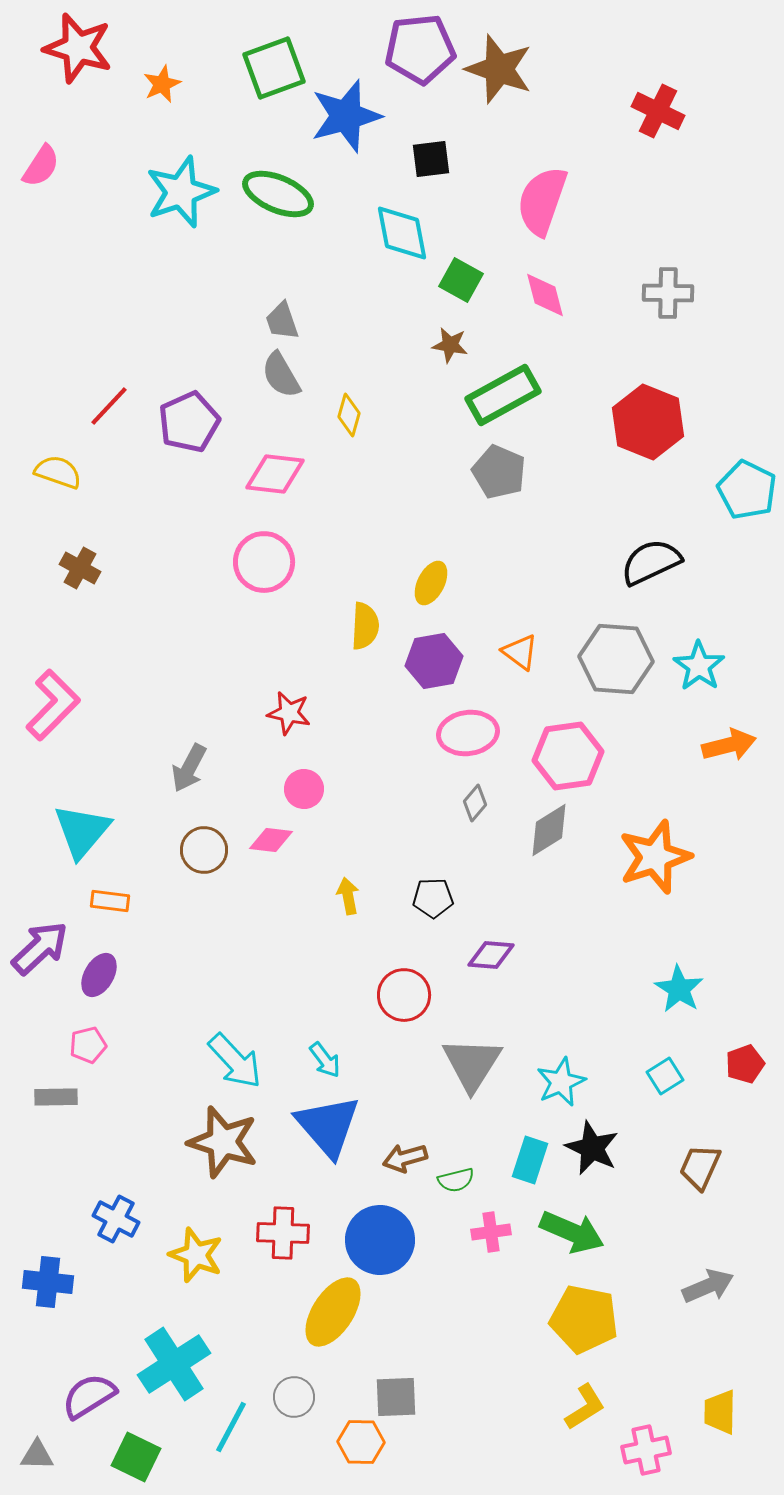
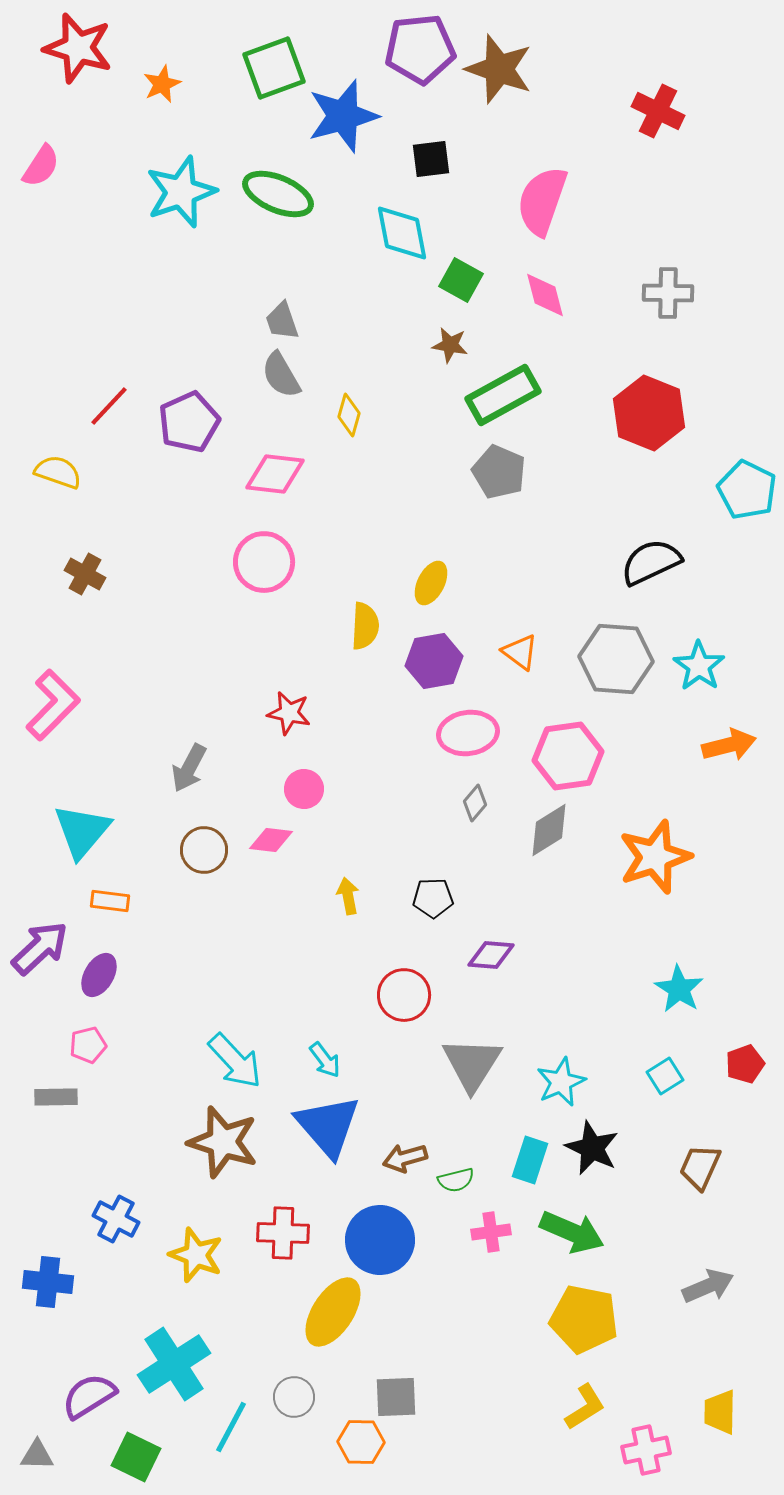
blue star at (346, 116): moved 3 px left
red hexagon at (648, 422): moved 1 px right, 9 px up
brown cross at (80, 568): moved 5 px right, 6 px down
